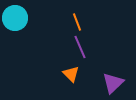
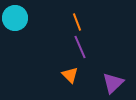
orange triangle: moved 1 px left, 1 px down
